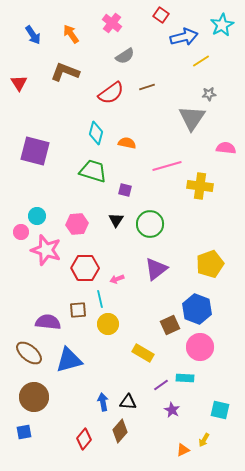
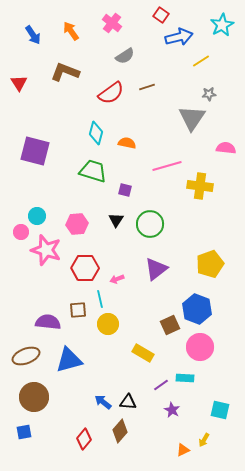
orange arrow at (71, 34): moved 3 px up
blue arrow at (184, 37): moved 5 px left
brown ellipse at (29, 353): moved 3 px left, 3 px down; rotated 60 degrees counterclockwise
blue arrow at (103, 402): rotated 42 degrees counterclockwise
